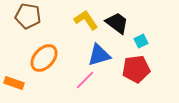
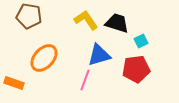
brown pentagon: moved 1 px right
black trapezoid: rotated 20 degrees counterclockwise
pink line: rotated 25 degrees counterclockwise
